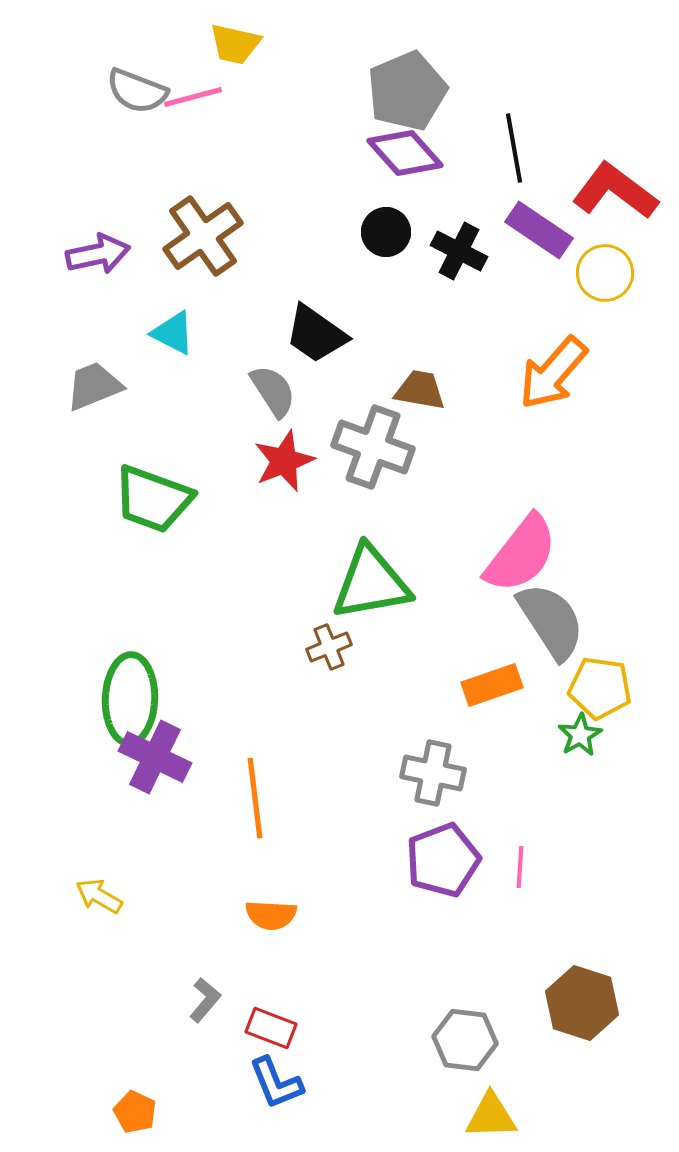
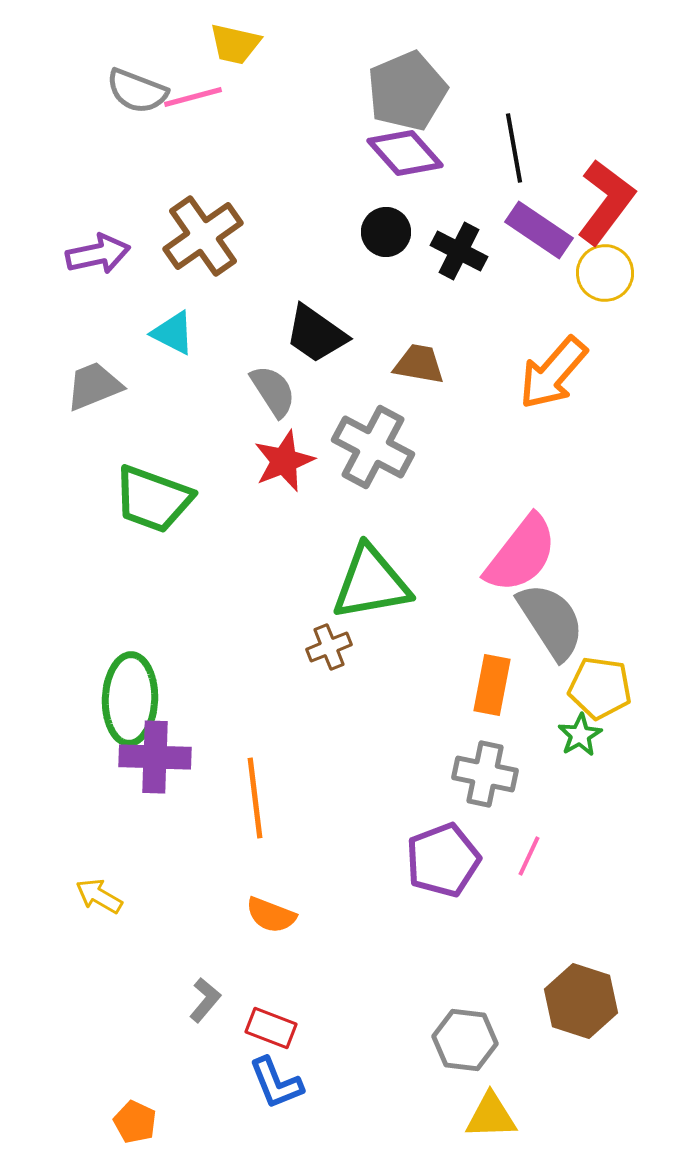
red L-shape at (615, 191): moved 9 px left, 11 px down; rotated 90 degrees clockwise
brown trapezoid at (420, 390): moved 1 px left, 26 px up
gray cross at (373, 447): rotated 8 degrees clockwise
orange rectangle at (492, 685): rotated 60 degrees counterclockwise
purple cross at (155, 757): rotated 24 degrees counterclockwise
gray cross at (433, 773): moved 52 px right, 1 px down
pink line at (520, 867): moved 9 px right, 11 px up; rotated 21 degrees clockwise
orange semicircle at (271, 915): rotated 18 degrees clockwise
brown hexagon at (582, 1003): moved 1 px left, 2 px up
orange pentagon at (135, 1112): moved 10 px down
